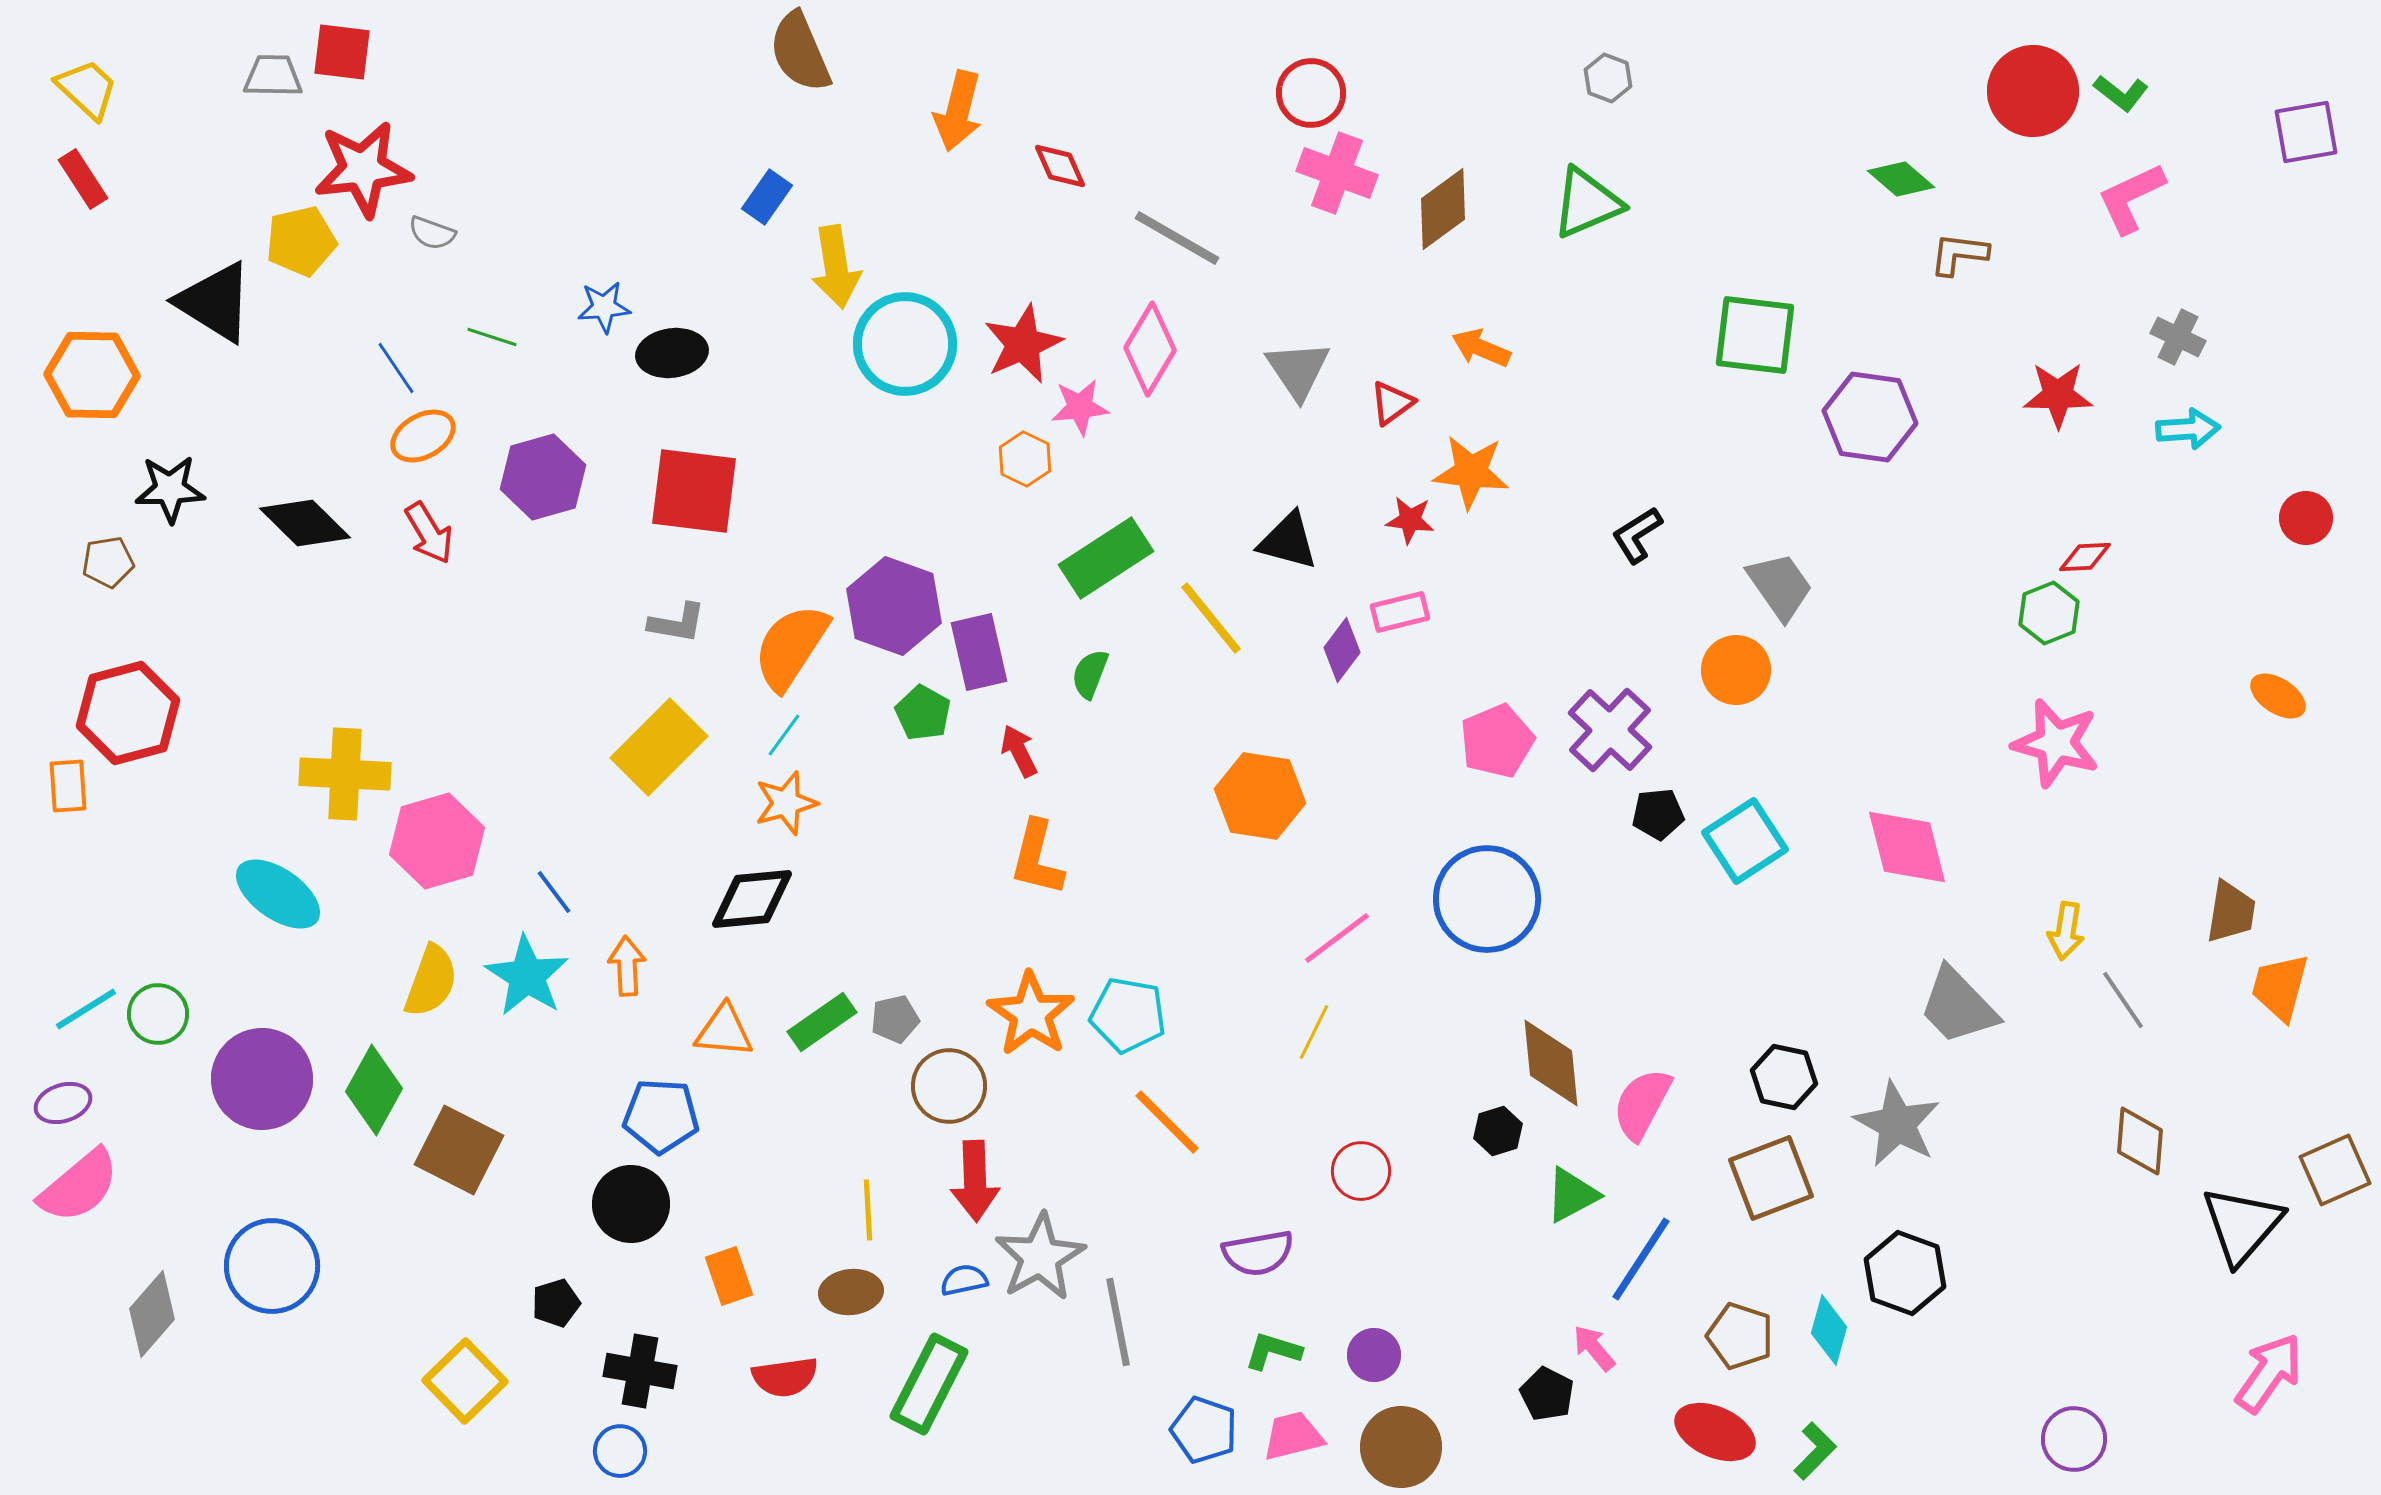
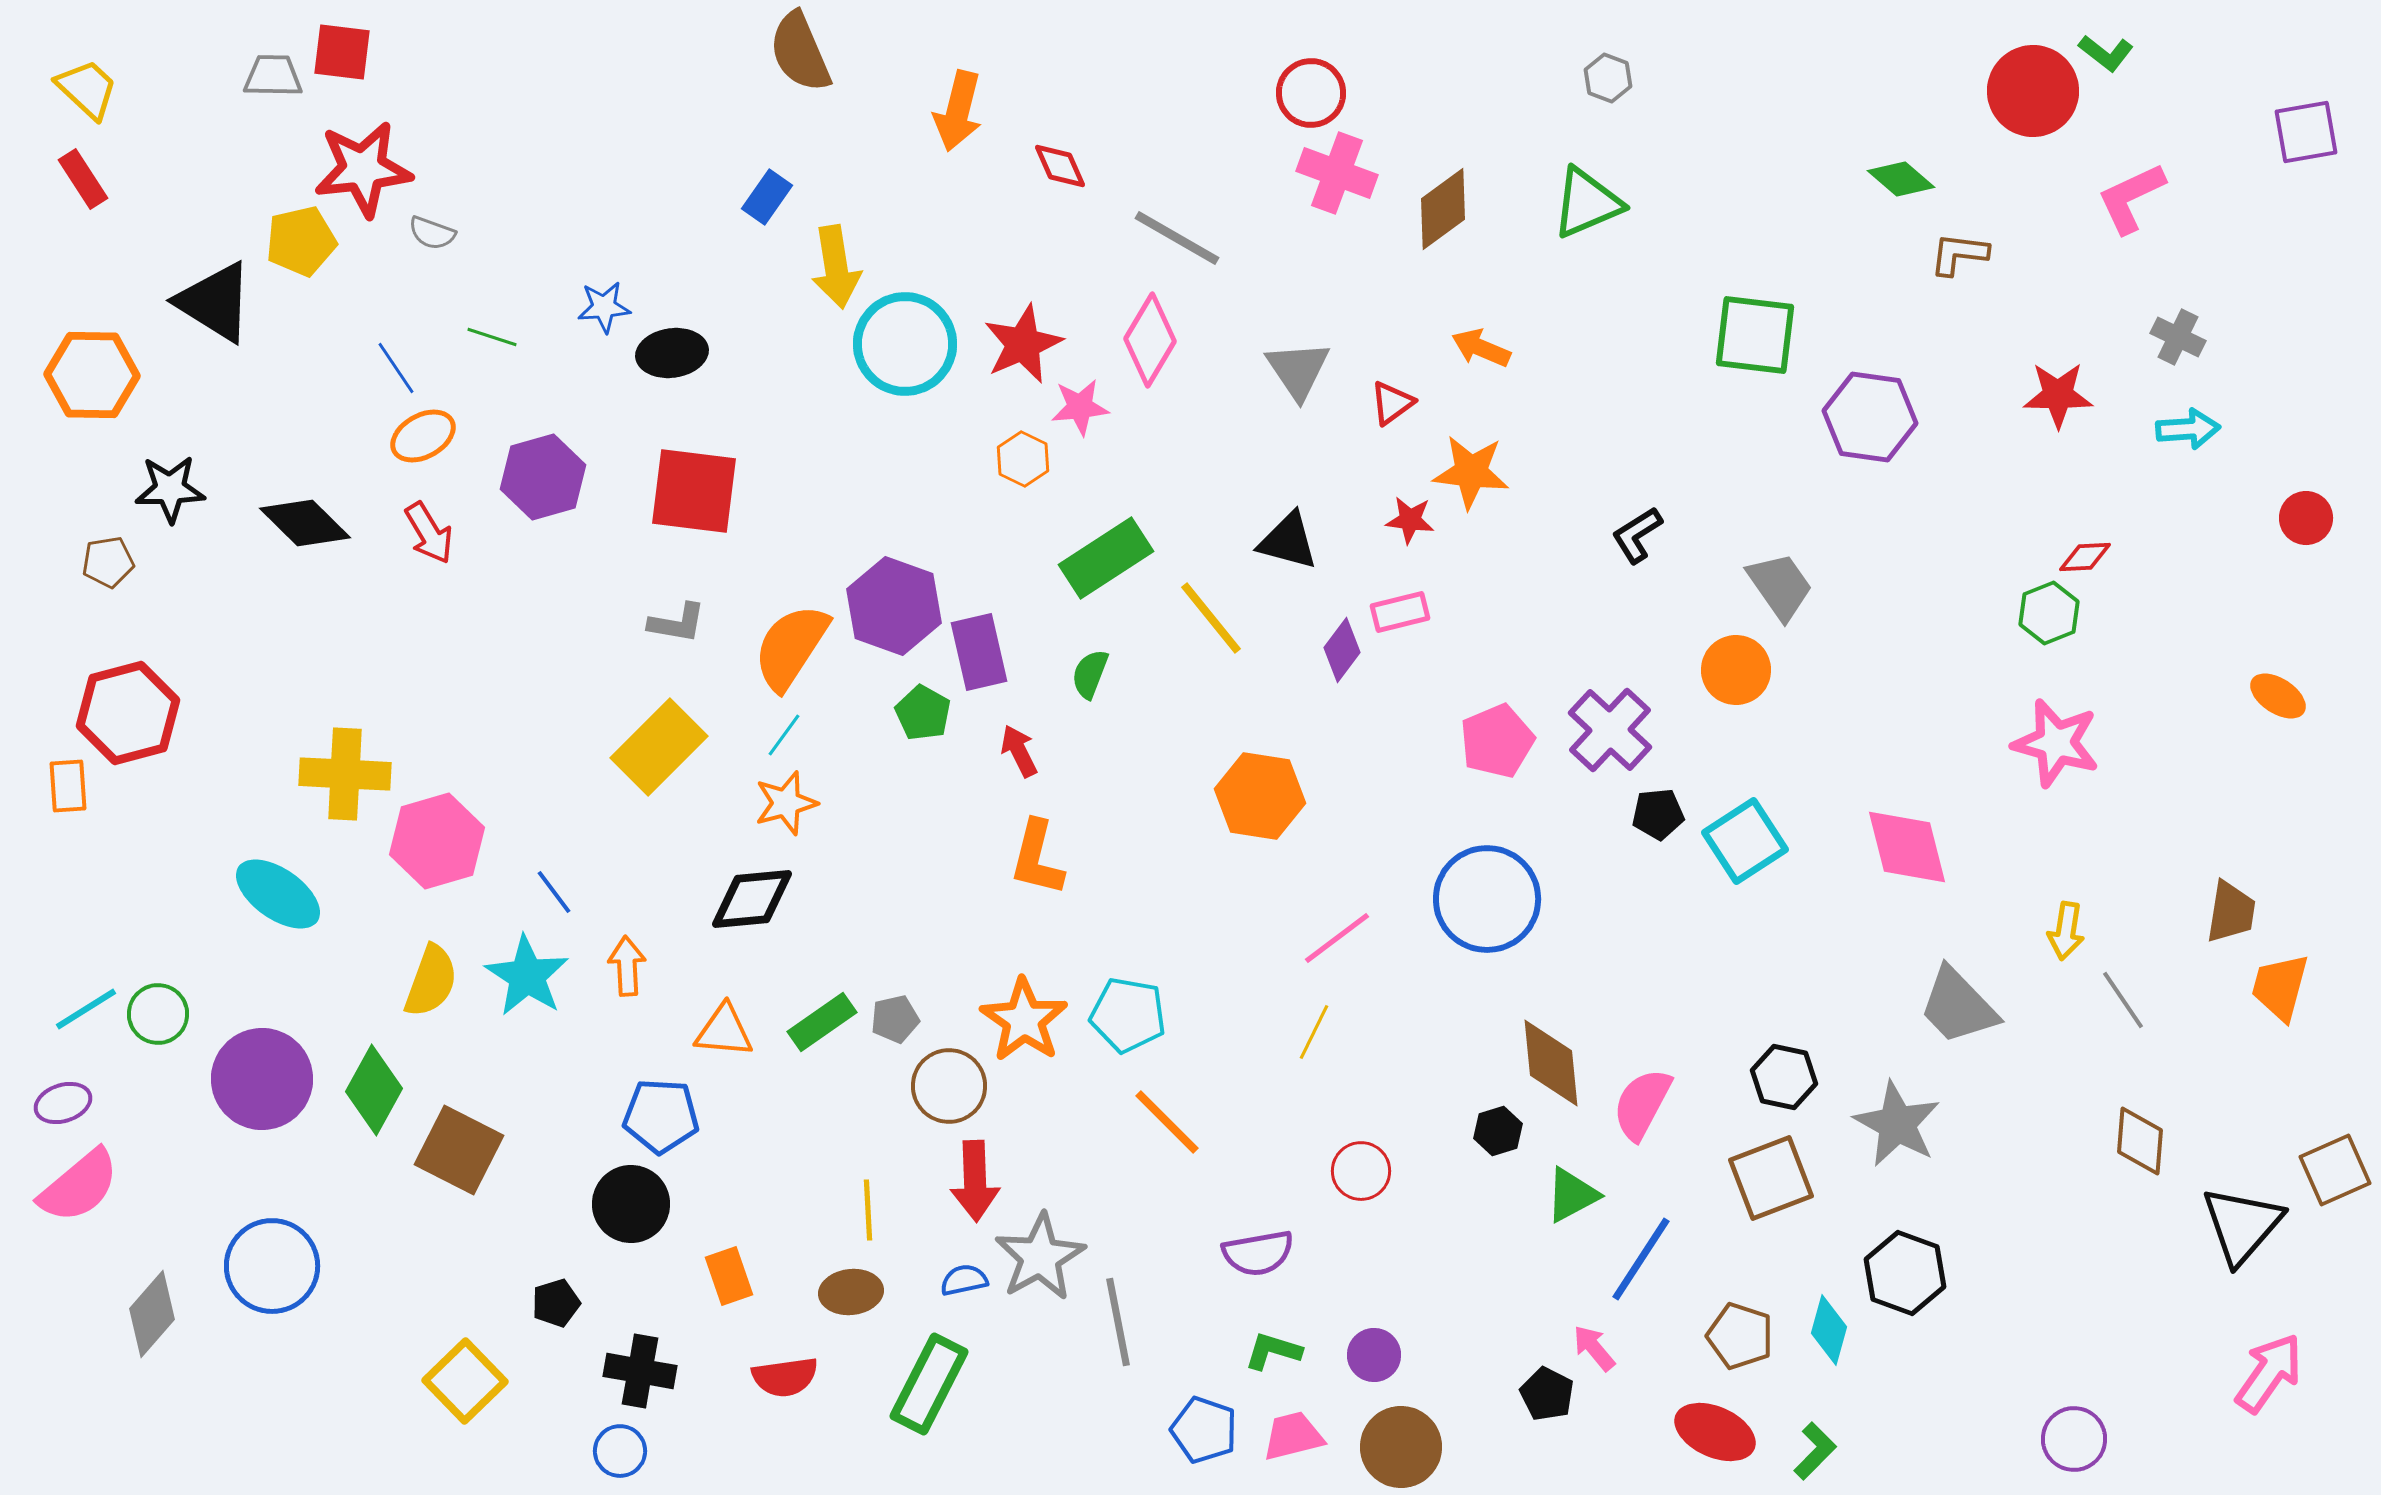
green L-shape at (2121, 93): moved 15 px left, 40 px up
pink diamond at (1150, 349): moved 9 px up
orange hexagon at (1025, 459): moved 2 px left
orange star at (1031, 1014): moved 7 px left, 6 px down
